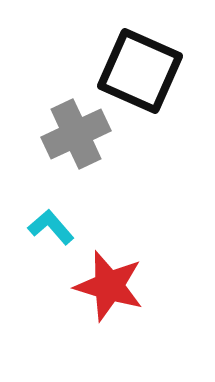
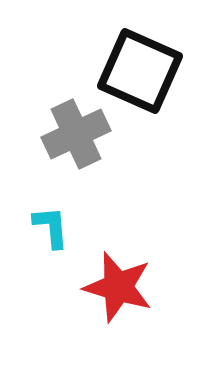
cyan L-shape: rotated 36 degrees clockwise
red star: moved 9 px right, 1 px down
